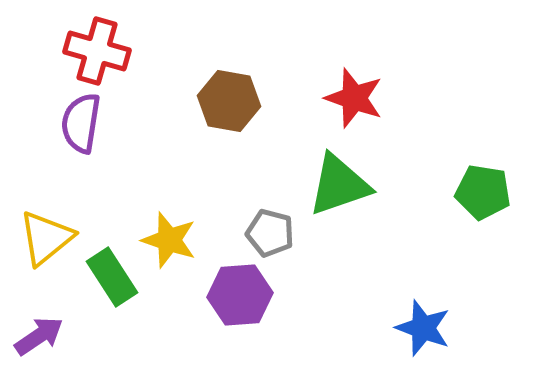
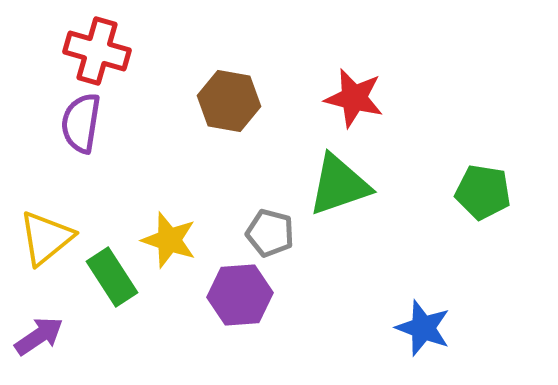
red star: rotated 6 degrees counterclockwise
